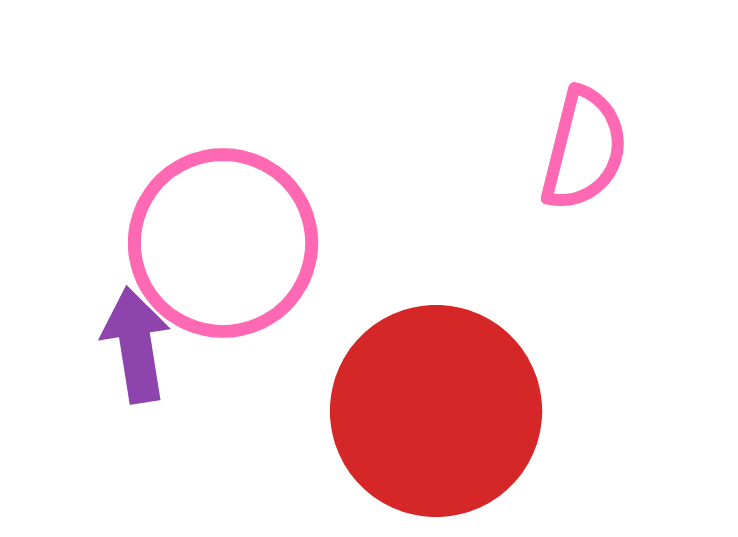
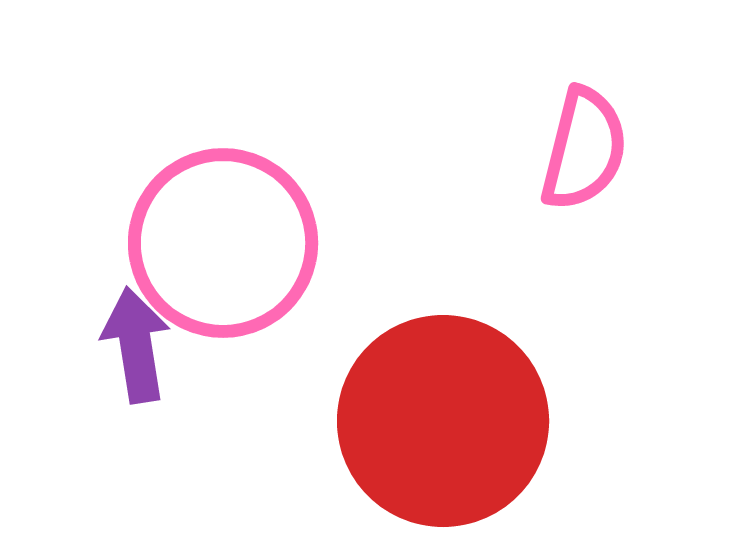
red circle: moved 7 px right, 10 px down
